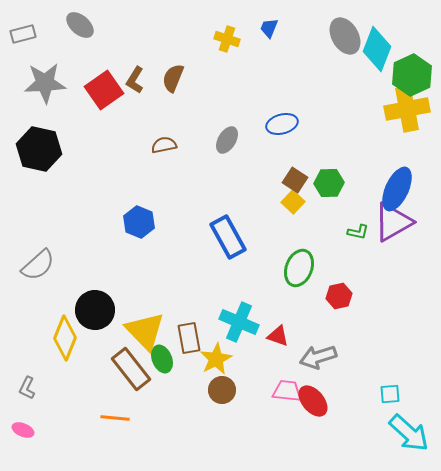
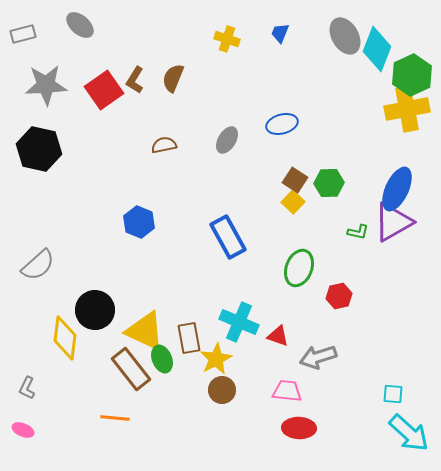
blue trapezoid at (269, 28): moved 11 px right, 5 px down
gray star at (45, 83): moved 1 px right, 2 px down
yellow triangle at (145, 331): rotated 21 degrees counterclockwise
yellow diamond at (65, 338): rotated 15 degrees counterclockwise
cyan square at (390, 394): moved 3 px right; rotated 10 degrees clockwise
red ellipse at (313, 401): moved 14 px left, 27 px down; rotated 48 degrees counterclockwise
